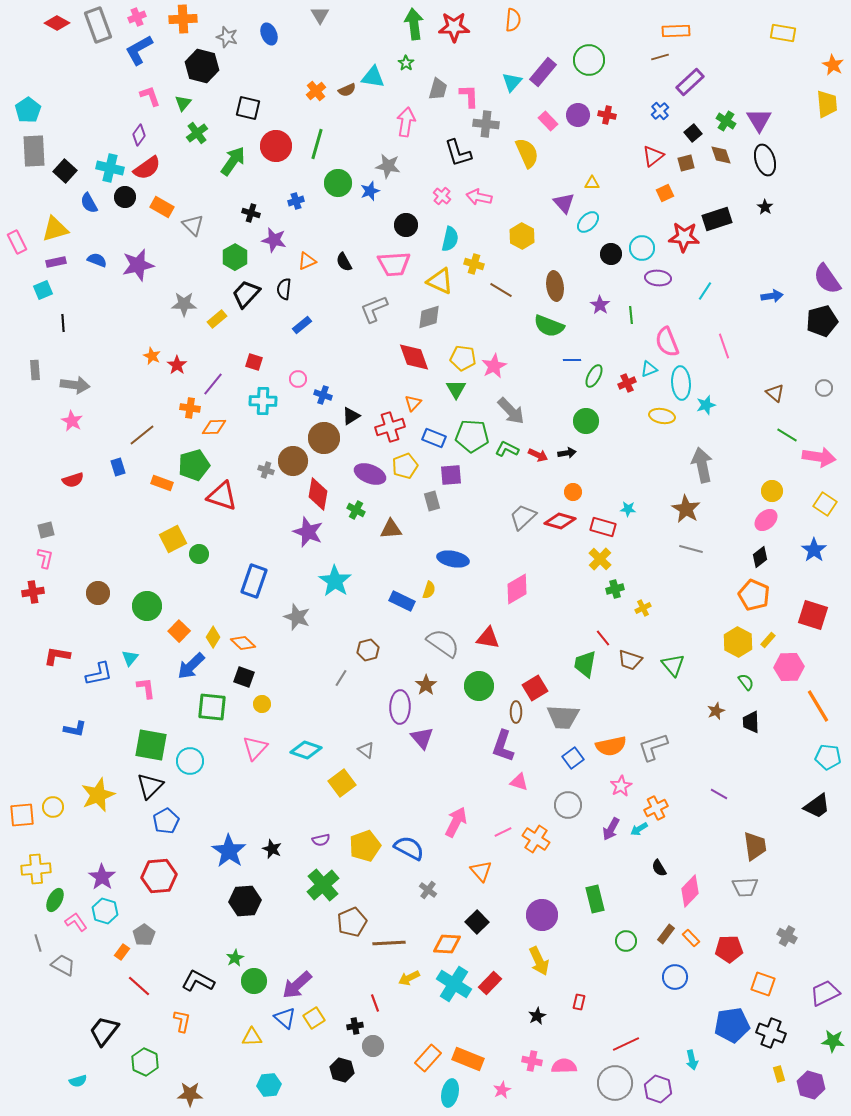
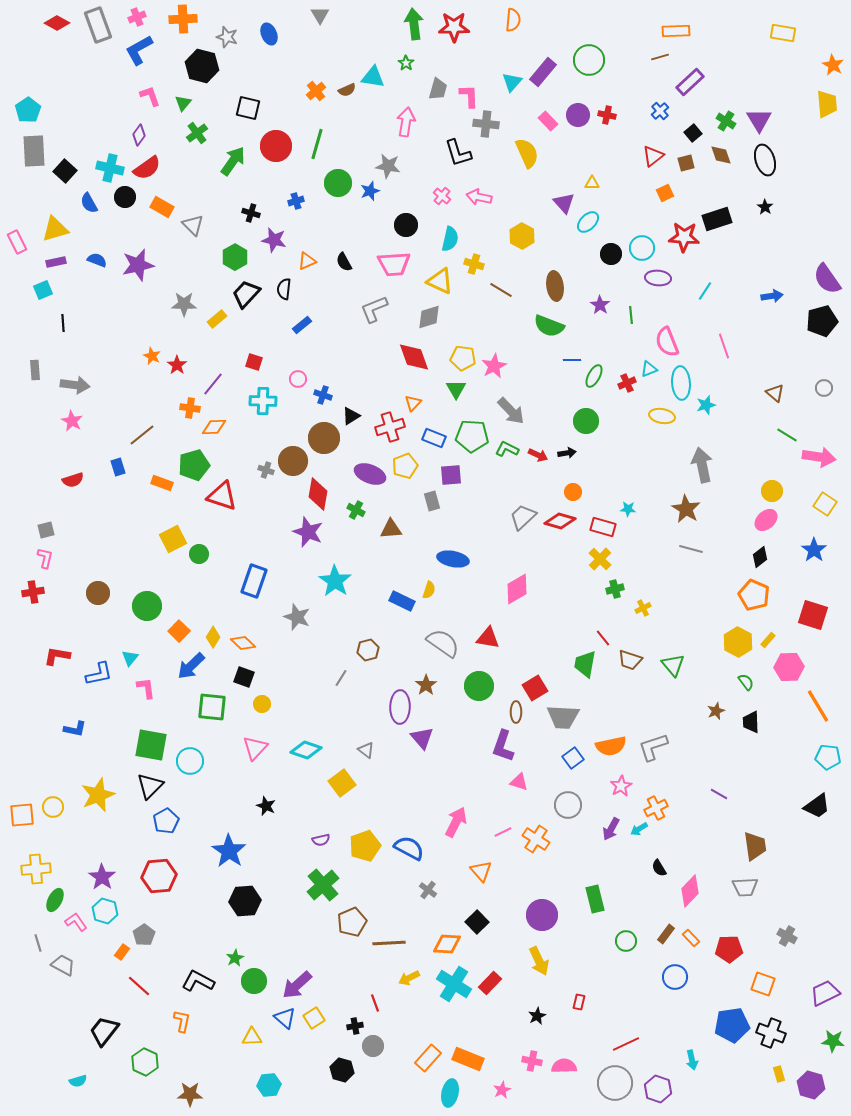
black star at (272, 849): moved 6 px left, 43 px up
